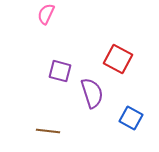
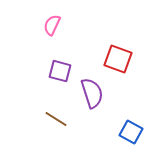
pink semicircle: moved 6 px right, 11 px down
red square: rotated 8 degrees counterclockwise
blue square: moved 14 px down
brown line: moved 8 px right, 12 px up; rotated 25 degrees clockwise
